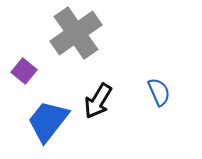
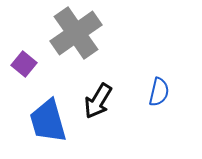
purple square: moved 7 px up
blue semicircle: rotated 36 degrees clockwise
blue trapezoid: rotated 54 degrees counterclockwise
